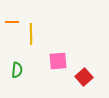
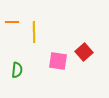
yellow line: moved 3 px right, 2 px up
pink square: rotated 12 degrees clockwise
red square: moved 25 px up
